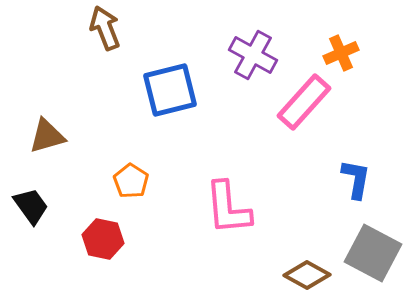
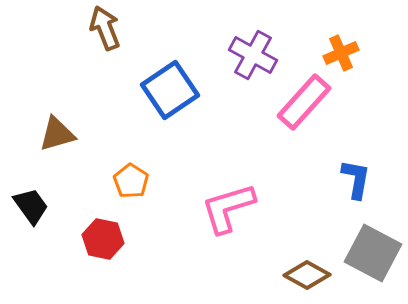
blue square: rotated 20 degrees counterclockwise
brown triangle: moved 10 px right, 2 px up
pink L-shape: rotated 78 degrees clockwise
